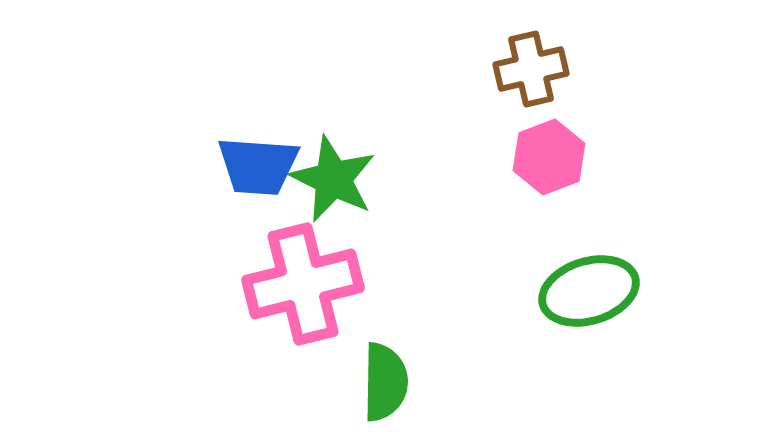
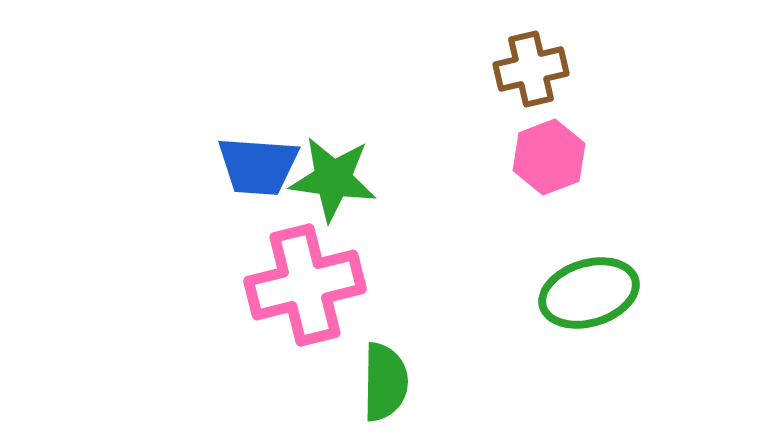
green star: rotated 18 degrees counterclockwise
pink cross: moved 2 px right, 1 px down
green ellipse: moved 2 px down
